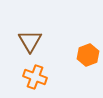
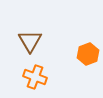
orange hexagon: moved 1 px up
